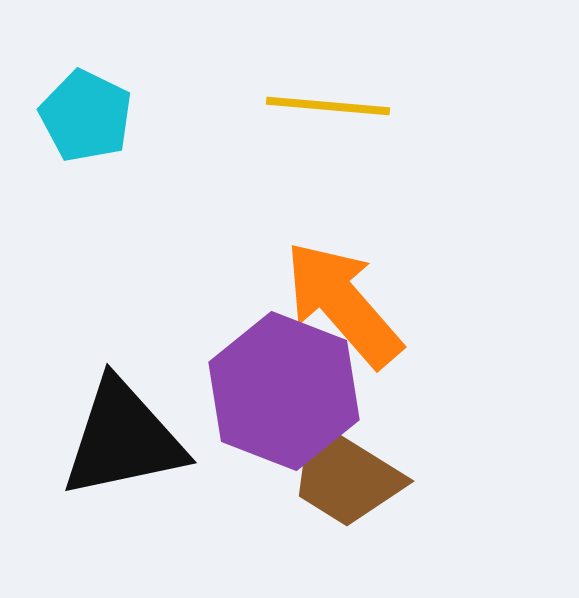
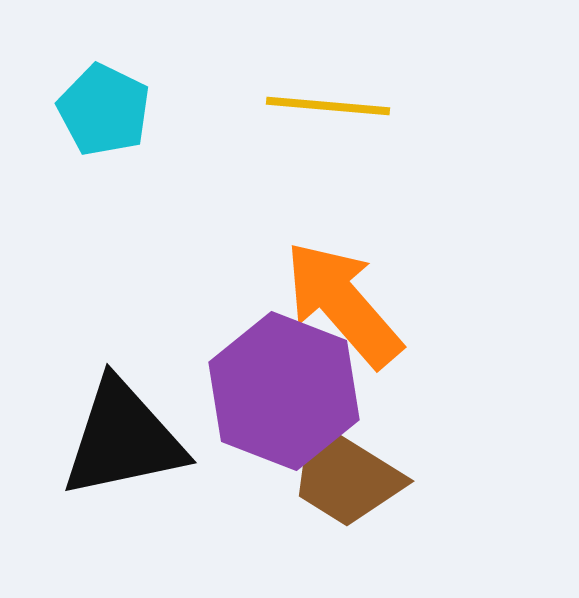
cyan pentagon: moved 18 px right, 6 px up
